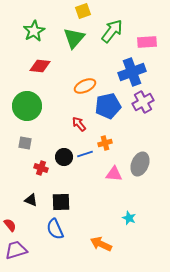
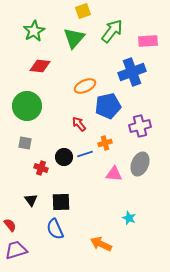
pink rectangle: moved 1 px right, 1 px up
purple cross: moved 3 px left, 24 px down; rotated 15 degrees clockwise
black triangle: rotated 32 degrees clockwise
